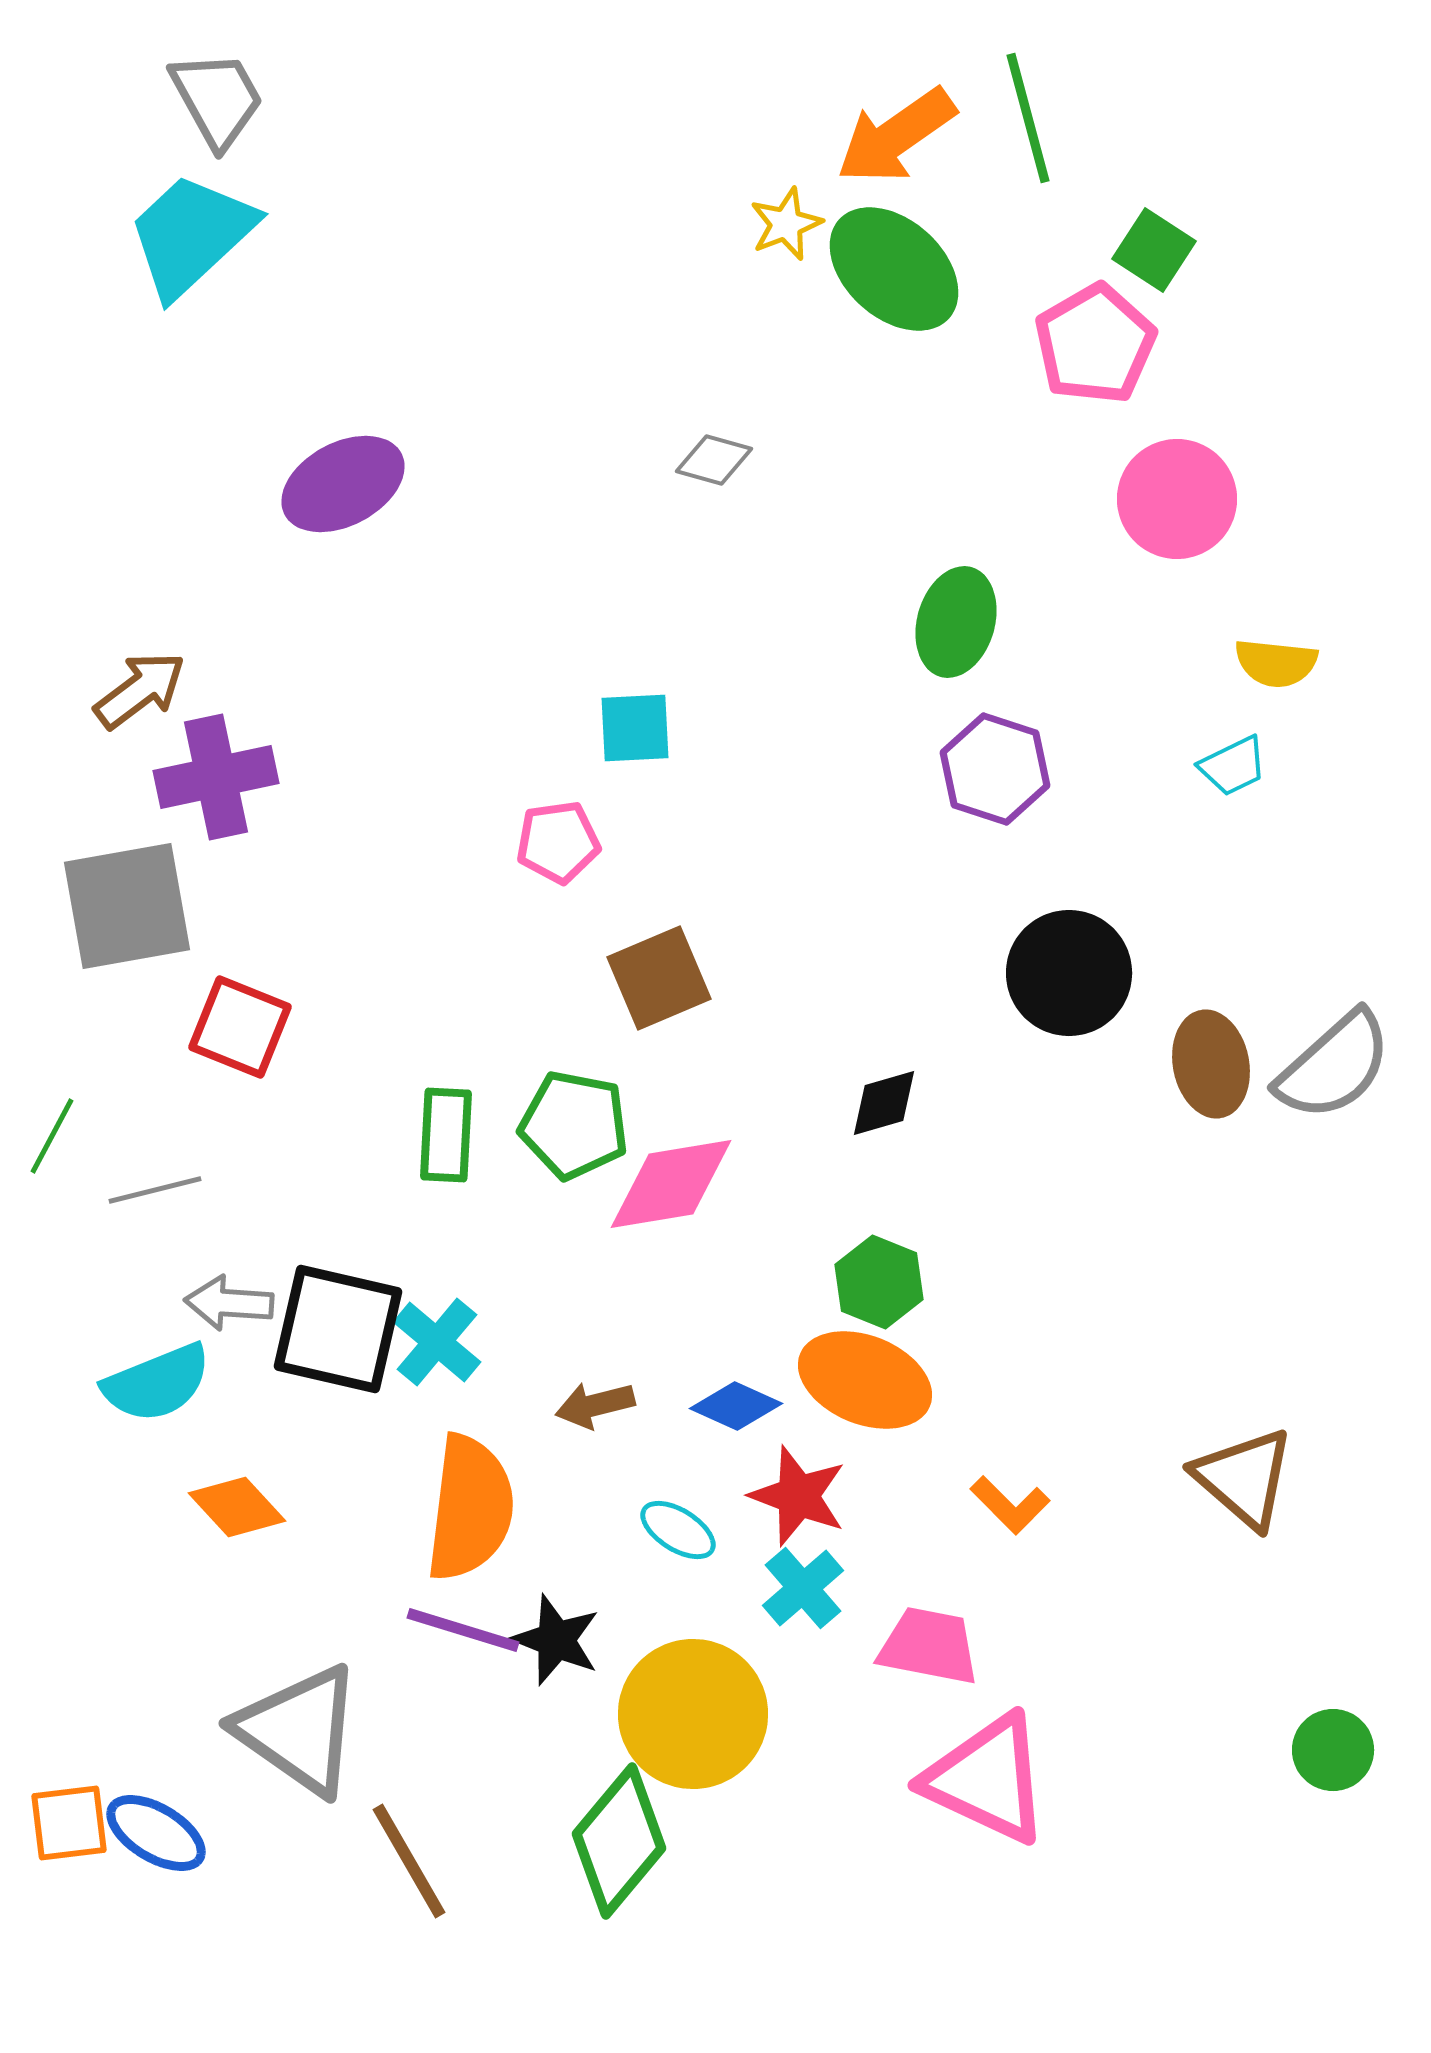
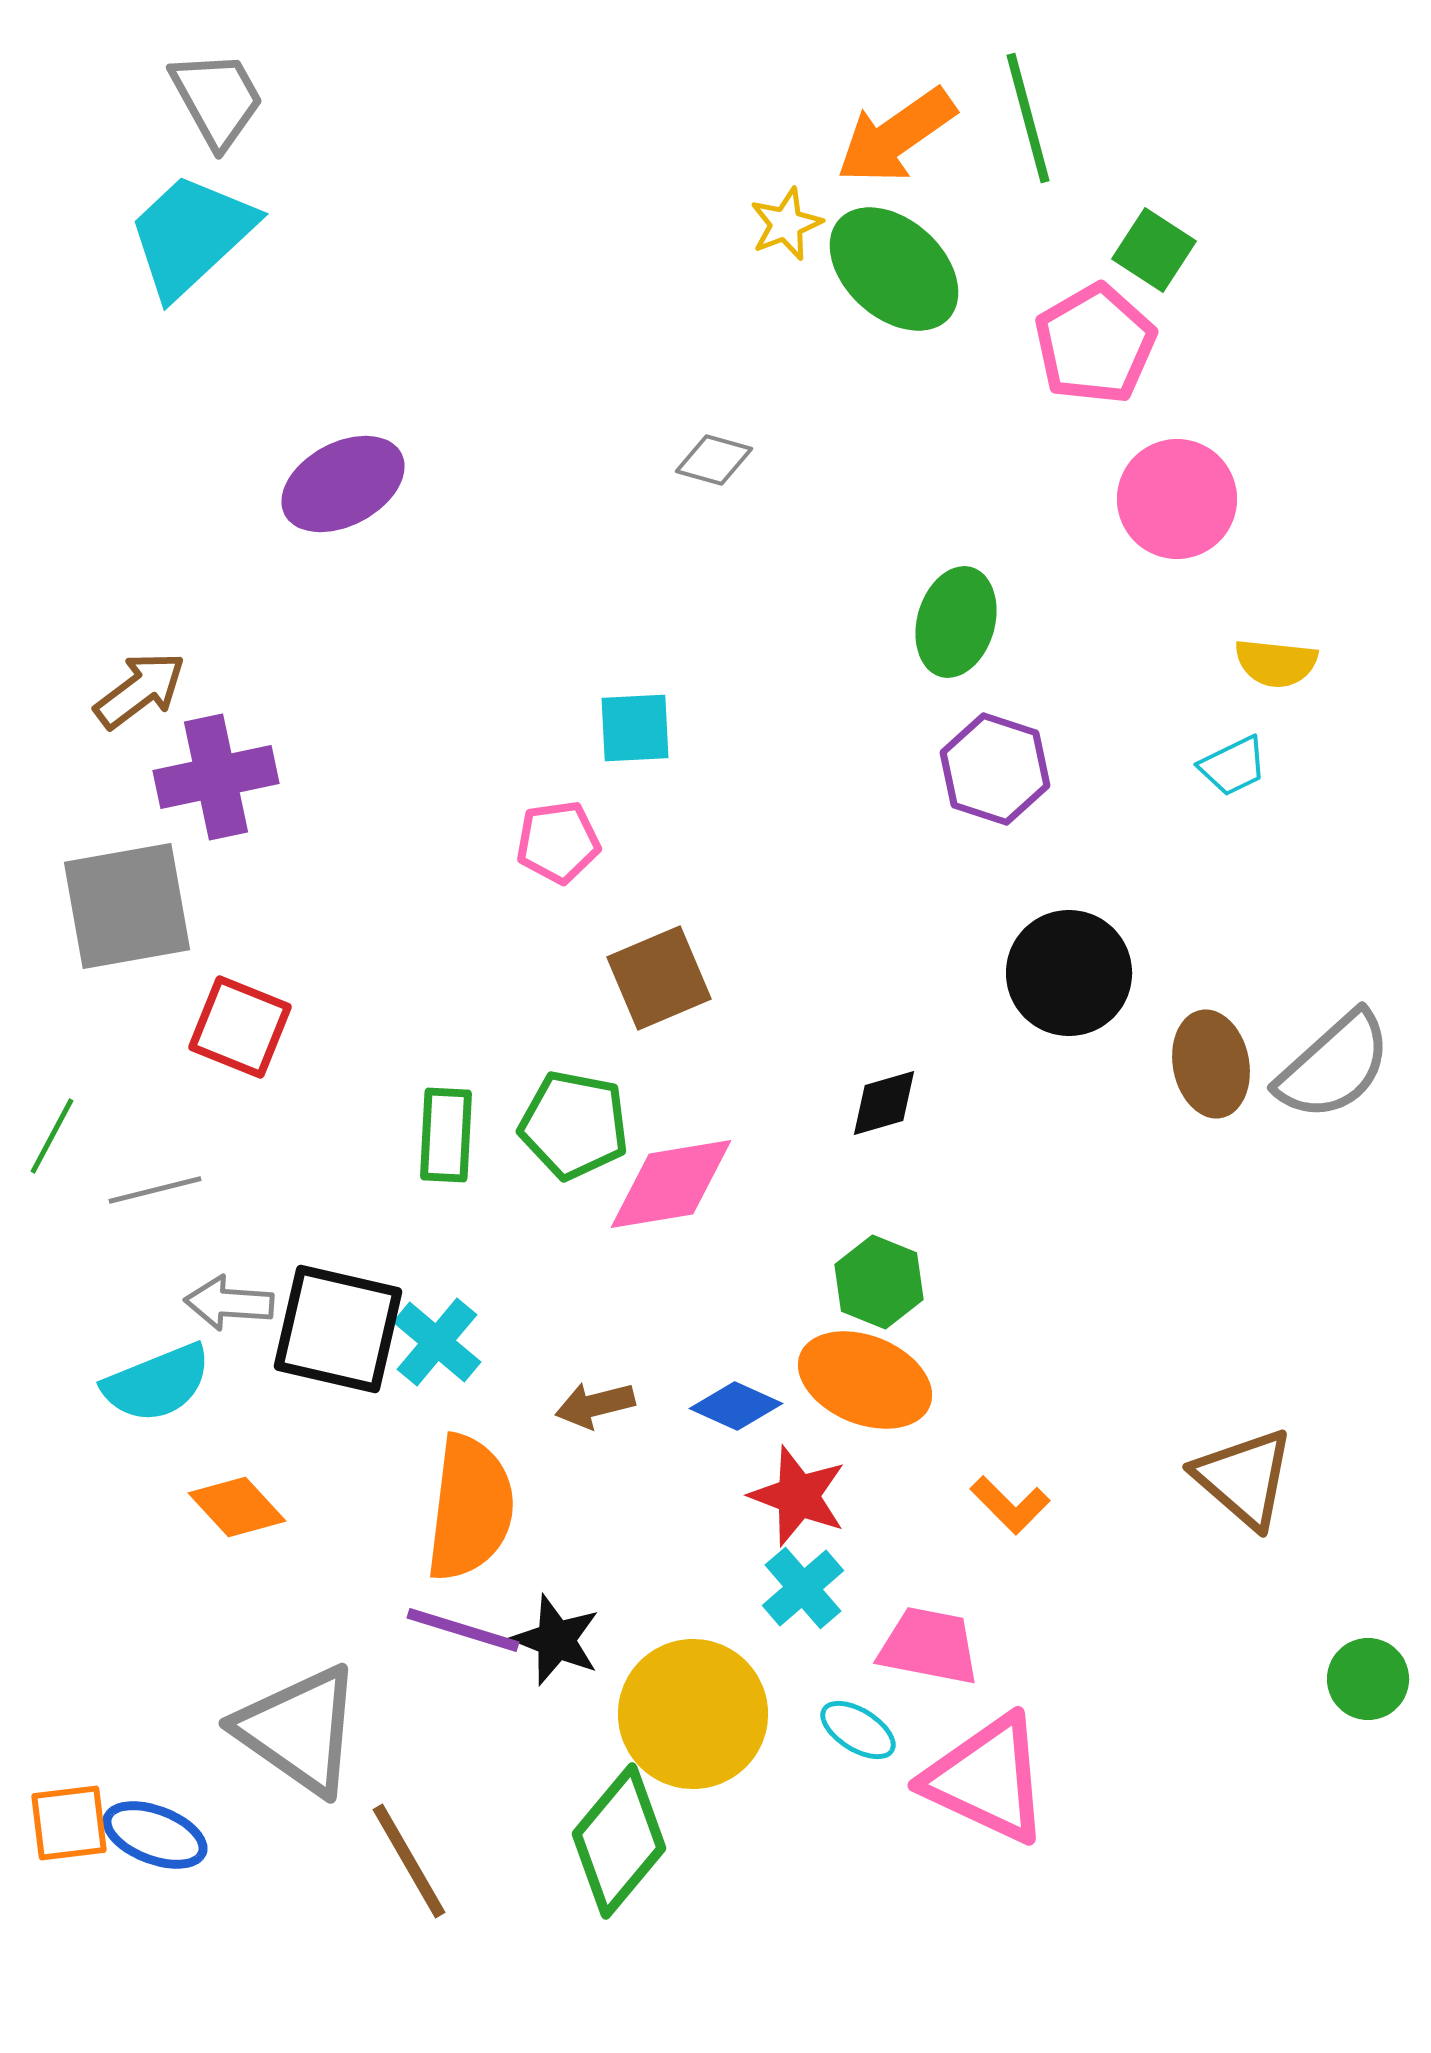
cyan ellipse at (678, 1530): moved 180 px right, 200 px down
green circle at (1333, 1750): moved 35 px right, 71 px up
blue ellipse at (156, 1833): moved 1 px left, 2 px down; rotated 10 degrees counterclockwise
